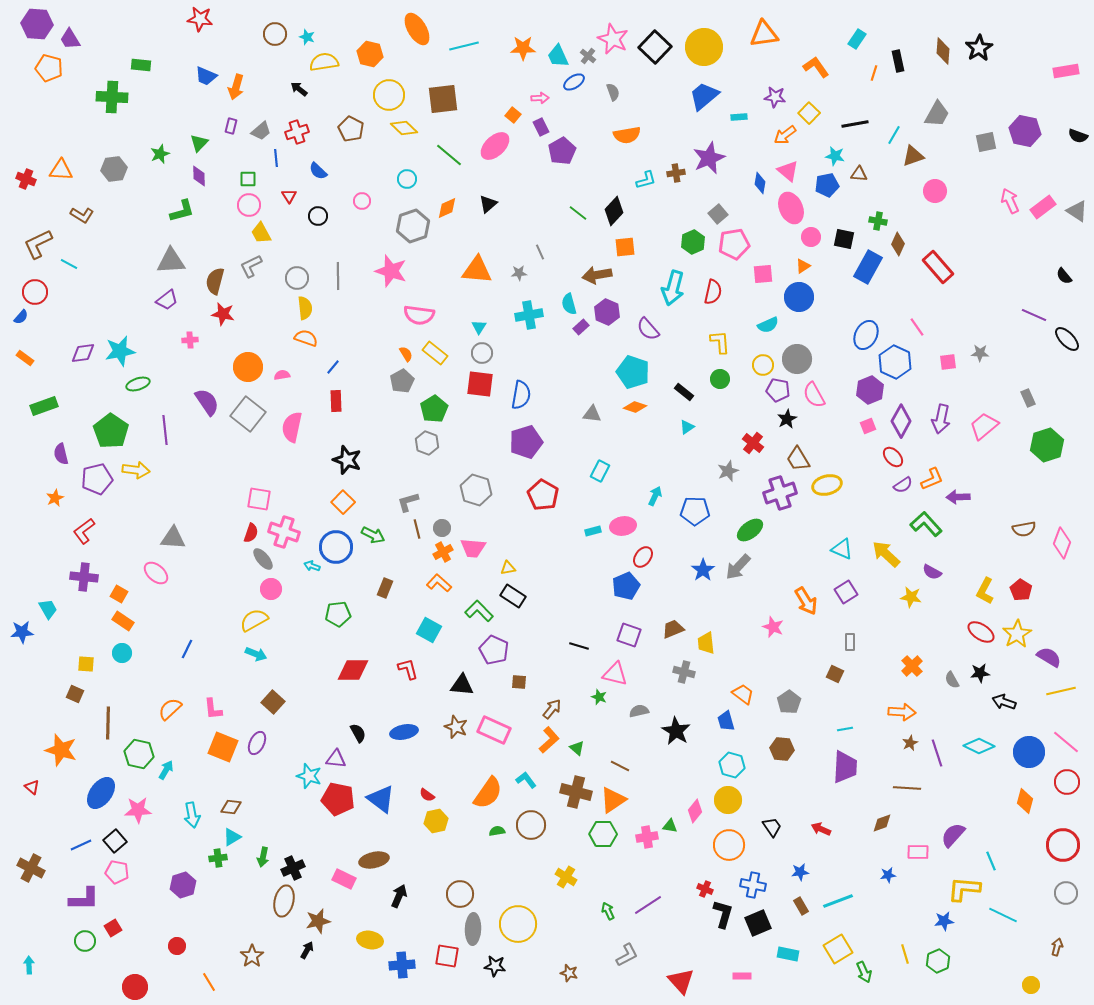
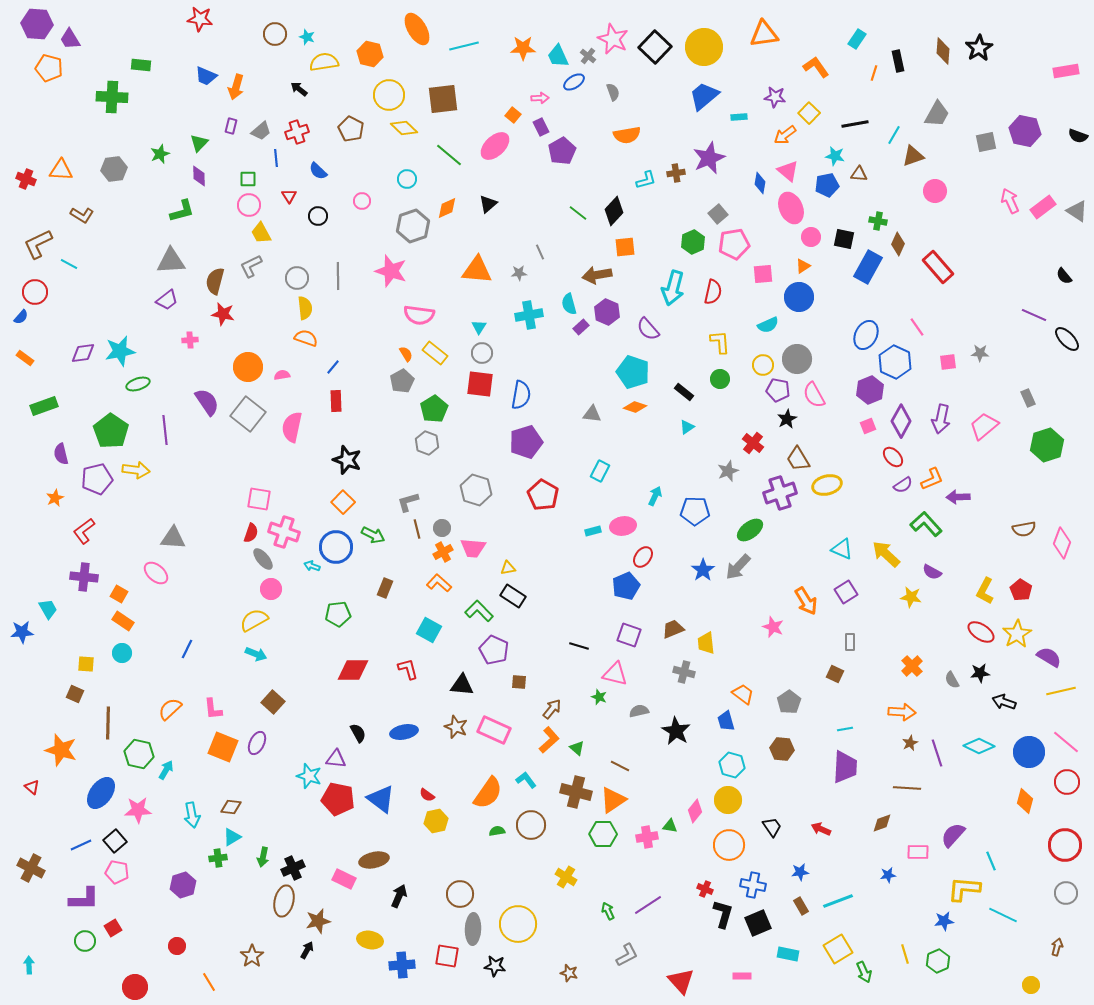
red circle at (1063, 845): moved 2 px right
